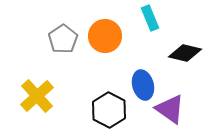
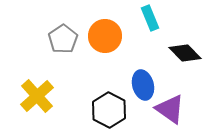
black diamond: rotated 32 degrees clockwise
